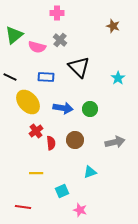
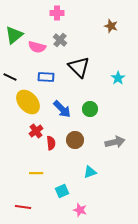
brown star: moved 2 px left
blue arrow: moved 1 px left, 1 px down; rotated 36 degrees clockwise
